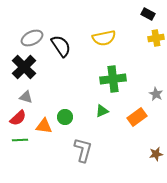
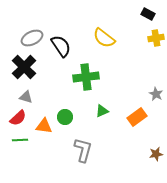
yellow semicircle: rotated 50 degrees clockwise
green cross: moved 27 px left, 2 px up
